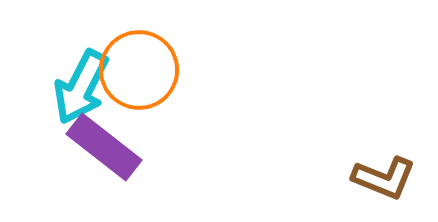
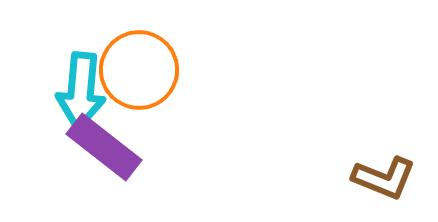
cyan arrow: moved 4 px down; rotated 22 degrees counterclockwise
